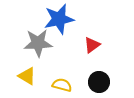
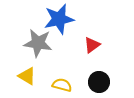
gray star: rotated 12 degrees clockwise
